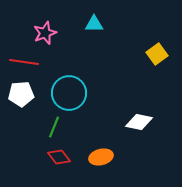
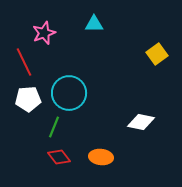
pink star: moved 1 px left
red line: rotated 56 degrees clockwise
white pentagon: moved 7 px right, 5 px down
white diamond: moved 2 px right
orange ellipse: rotated 20 degrees clockwise
